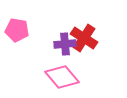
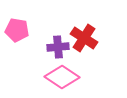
purple cross: moved 7 px left, 3 px down
pink diamond: rotated 16 degrees counterclockwise
